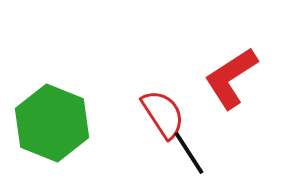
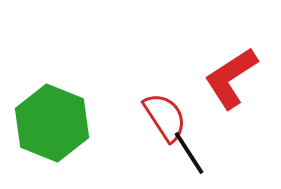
red semicircle: moved 2 px right, 3 px down
